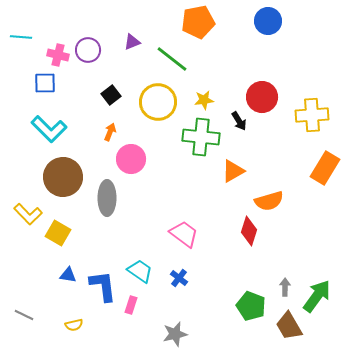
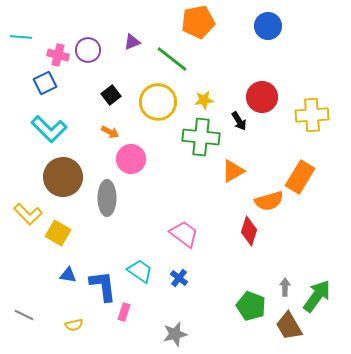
blue circle: moved 5 px down
blue square: rotated 25 degrees counterclockwise
orange arrow: rotated 96 degrees clockwise
orange rectangle: moved 25 px left, 9 px down
pink rectangle: moved 7 px left, 7 px down
